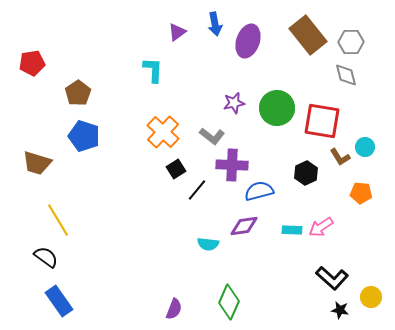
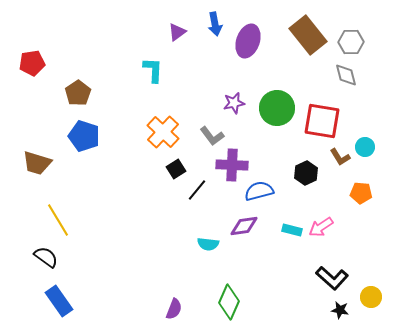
gray L-shape: rotated 15 degrees clockwise
cyan rectangle: rotated 12 degrees clockwise
